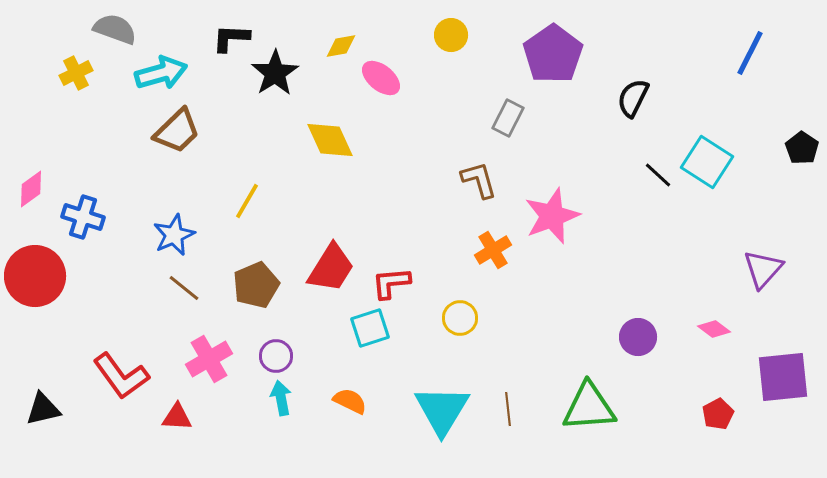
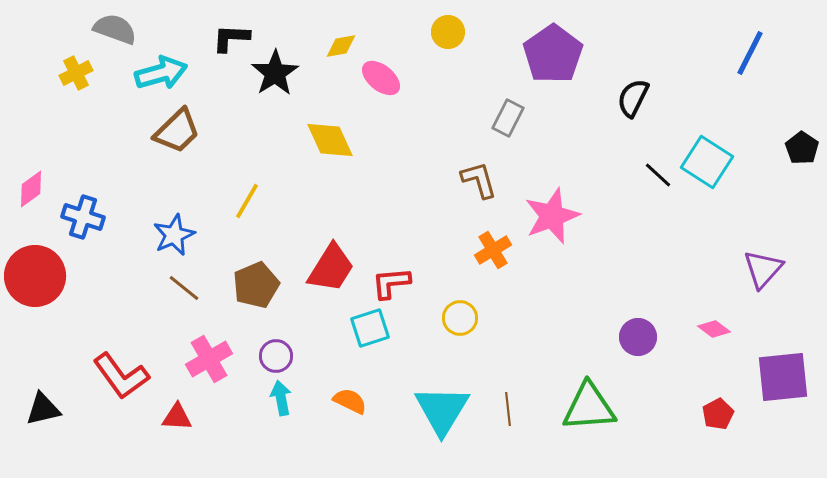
yellow circle at (451, 35): moved 3 px left, 3 px up
